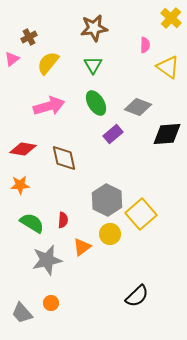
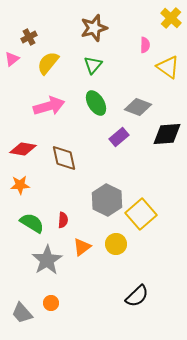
brown star: rotated 8 degrees counterclockwise
green triangle: rotated 12 degrees clockwise
purple rectangle: moved 6 px right, 3 px down
yellow circle: moved 6 px right, 10 px down
gray star: rotated 20 degrees counterclockwise
